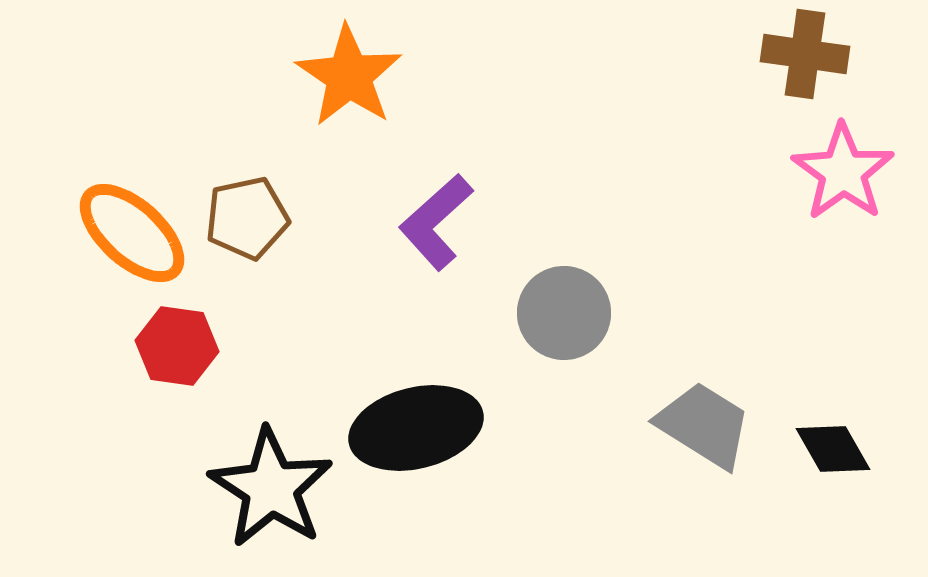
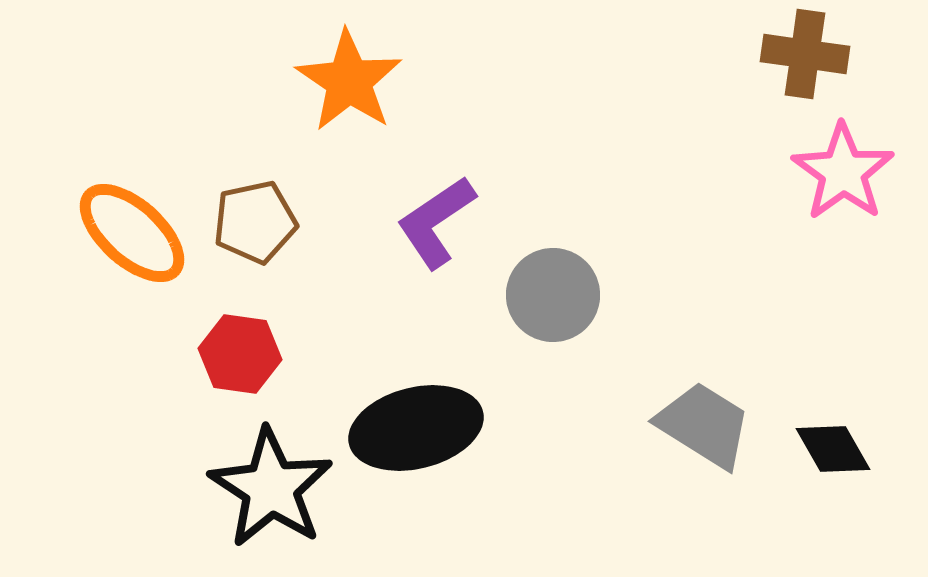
orange star: moved 5 px down
brown pentagon: moved 8 px right, 4 px down
purple L-shape: rotated 8 degrees clockwise
gray circle: moved 11 px left, 18 px up
red hexagon: moved 63 px right, 8 px down
